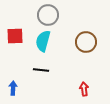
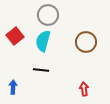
red square: rotated 36 degrees counterclockwise
blue arrow: moved 1 px up
